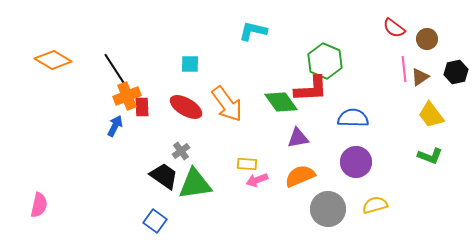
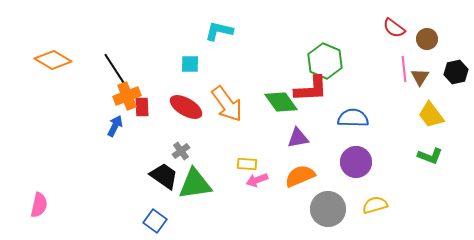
cyan L-shape: moved 34 px left
brown triangle: rotated 24 degrees counterclockwise
